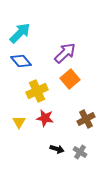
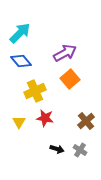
purple arrow: rotated 15 degrees clockwise
yellow cross: moved 2 px left
brown cross: moved 2 px down; rotated 12 degrees counterclockwise
gray cross: moved 2 px up
